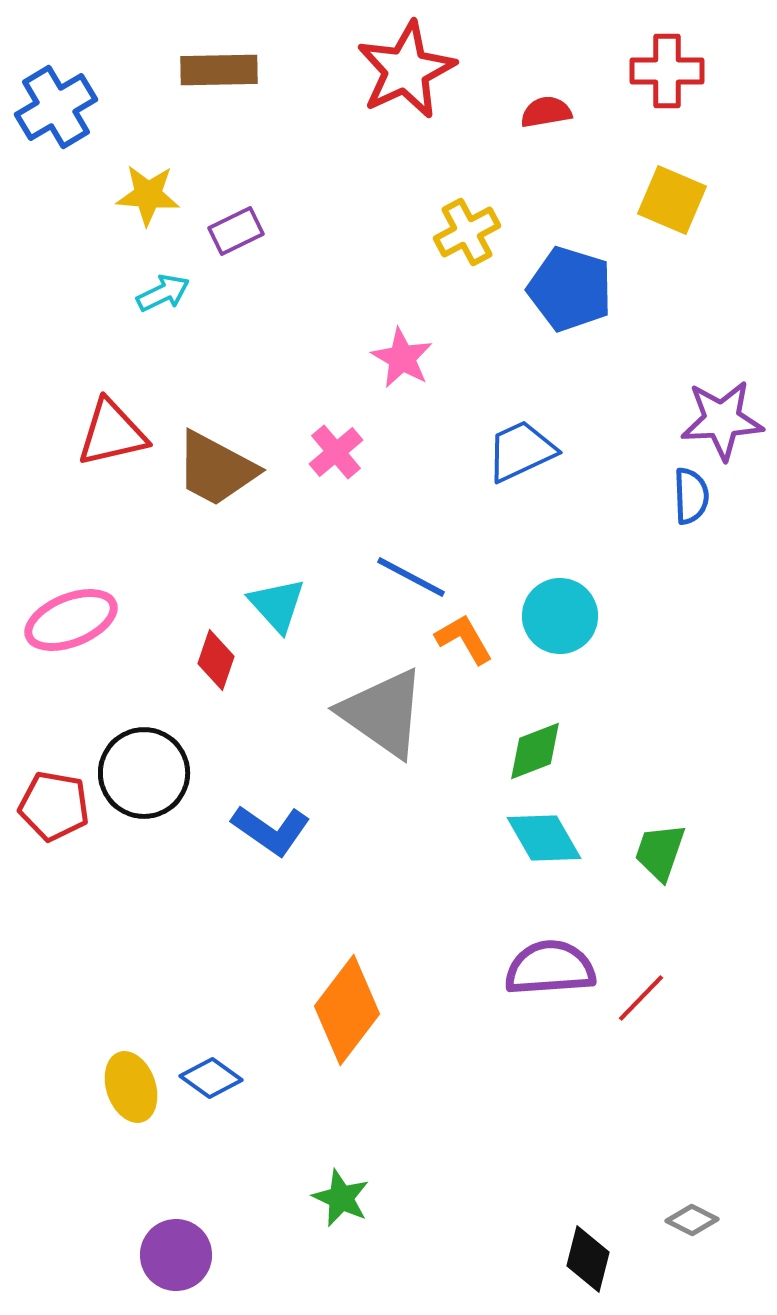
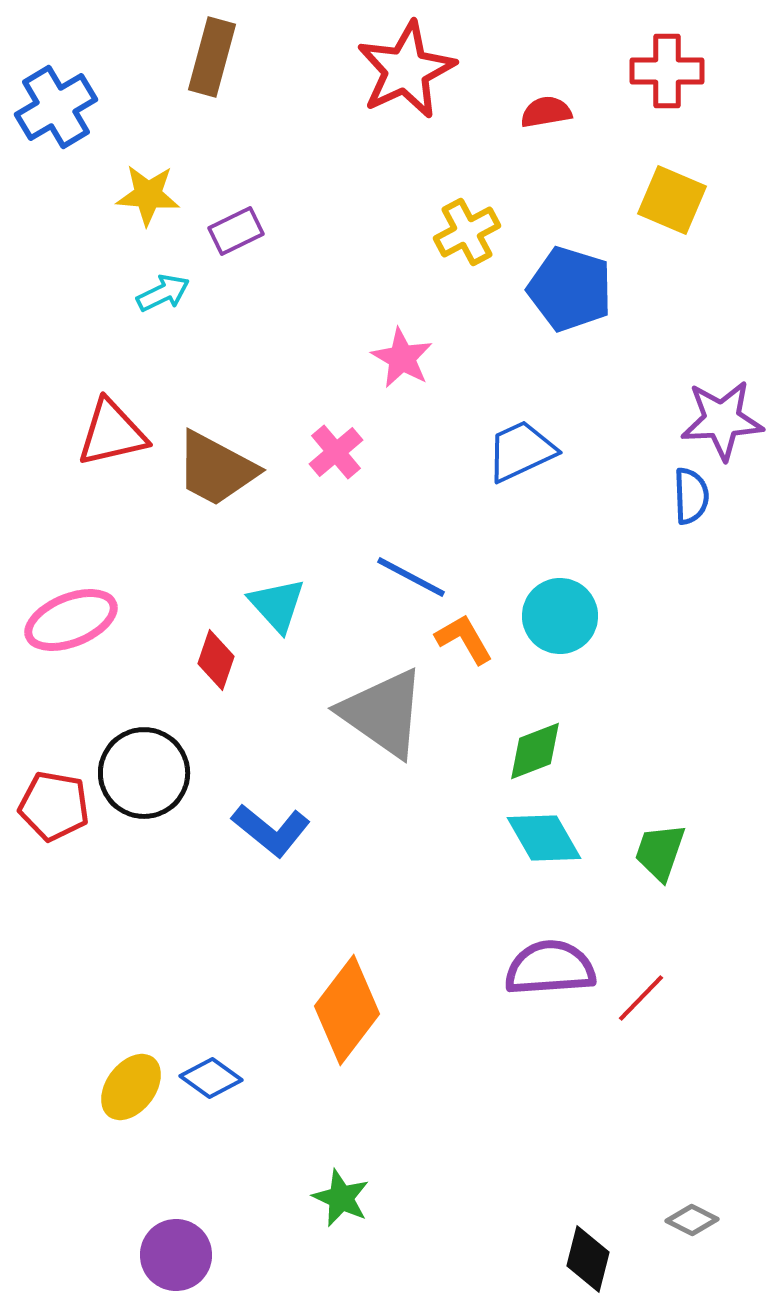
brown rectangle: moved 7 px left, 13 px up; rotated 74 degrees counterclockwise
blue L-shape: rotated 4 degrees clockwise
yellow ellipse: rotated 56 degrees clockwise
